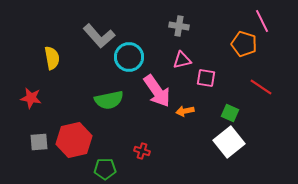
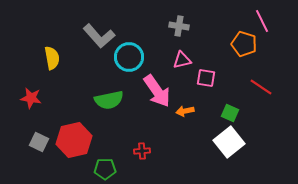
gray square: rotated 30 degrees clockwise
red cross: rotated 21 degrees counterclockwise
